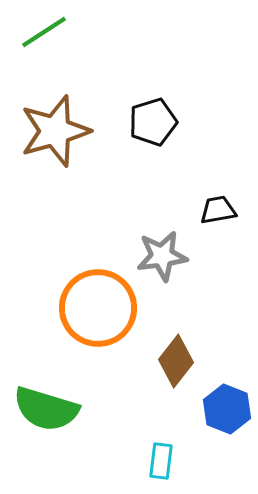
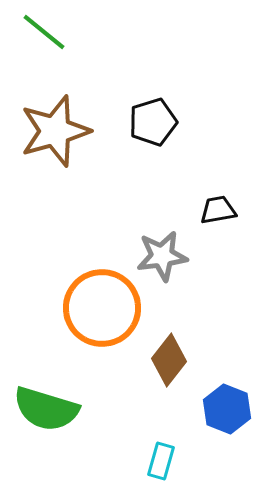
green line: rotated 72 degrees clockwise
orange circle: moved 4 px right
brown diamond: moved 7 px left, 1 px up
cyan rectangle: rotated 9 degrees clockwise
